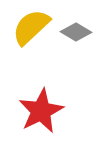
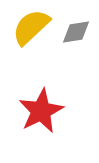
gray diamond: rotated 40 degrees counterclockwise
